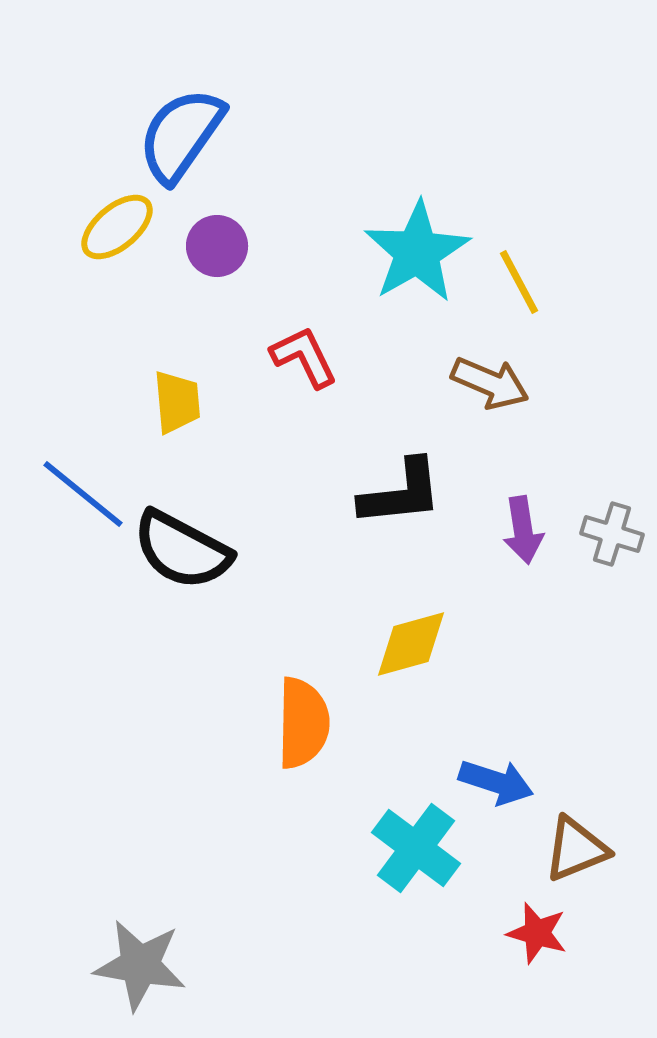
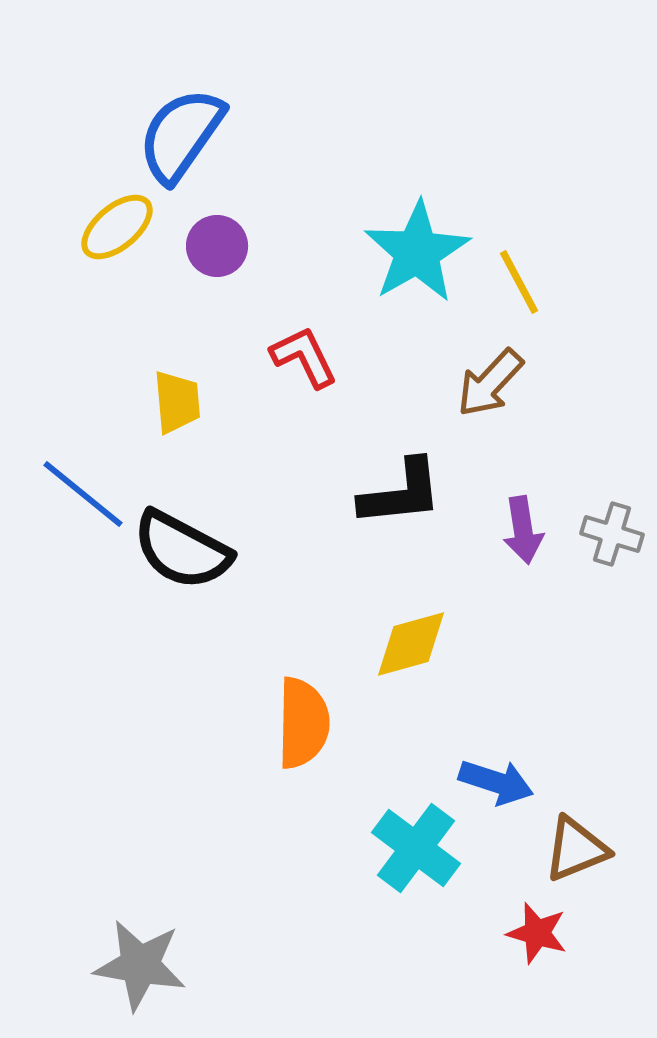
brown arrow: rotated 110 degrees clockwise
